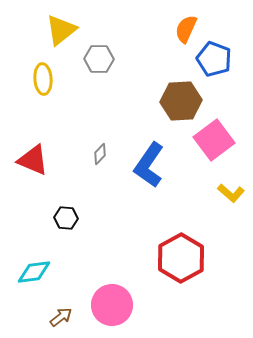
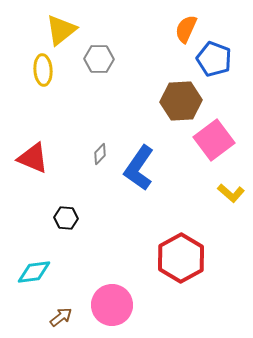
yellow ellipse: moved 9 px up
red triangle: moved 2 px up
blue L-shape: moved 10 px left, 3 px down
